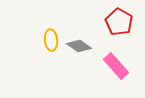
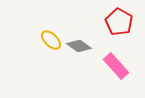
yellow ellipse: rotated 40 degrees counterclockwise
